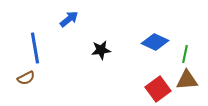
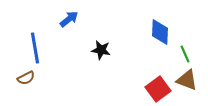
blue diamond: moved 5 px right, 10 px up; rotated 68 degrees clockwise
black star: rotated 18 degrees clockwise
green line: rotated 36 degrees counterclockwise
brown triangle: rotated 25 degrees clockwise
